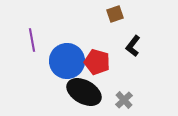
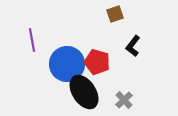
blue circle: moved 3 px down
black ellipse: rotated 28 degrees clockwise
